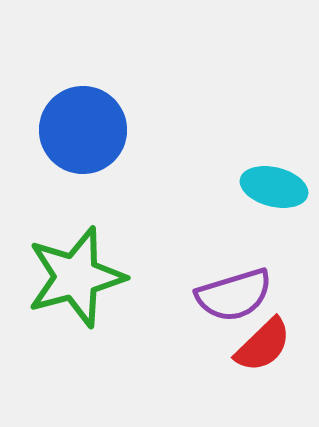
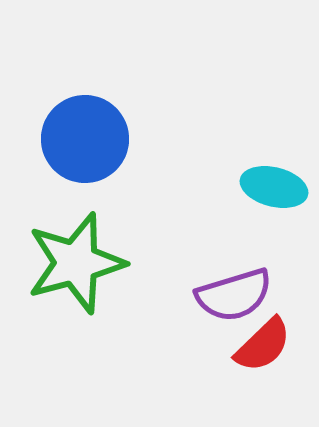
blue circle: moved 2 px right, 9 px down
green star: moved 14 px up
